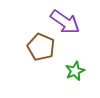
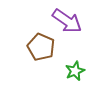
purple arrow: moved 2 px right, 1 px up
